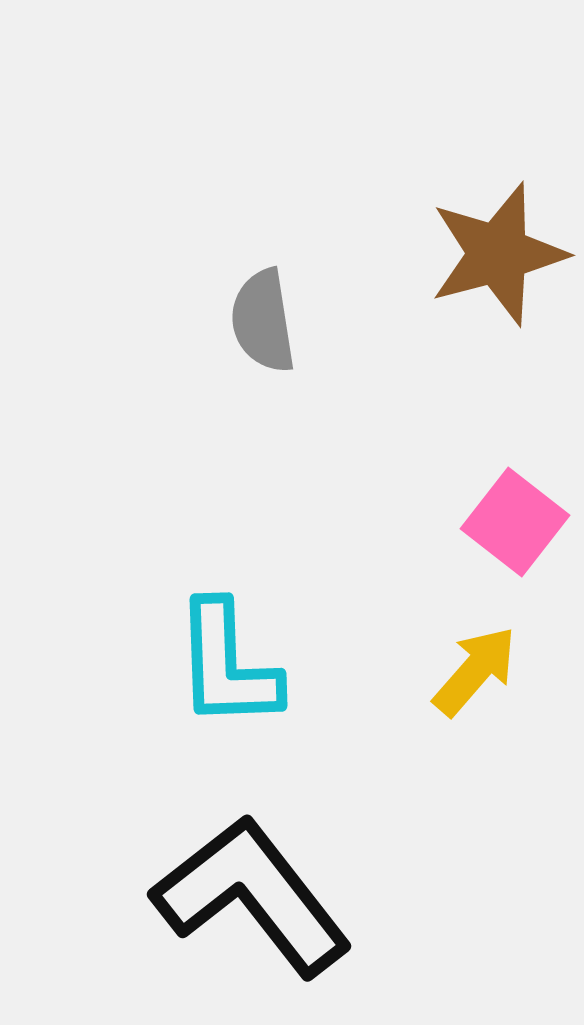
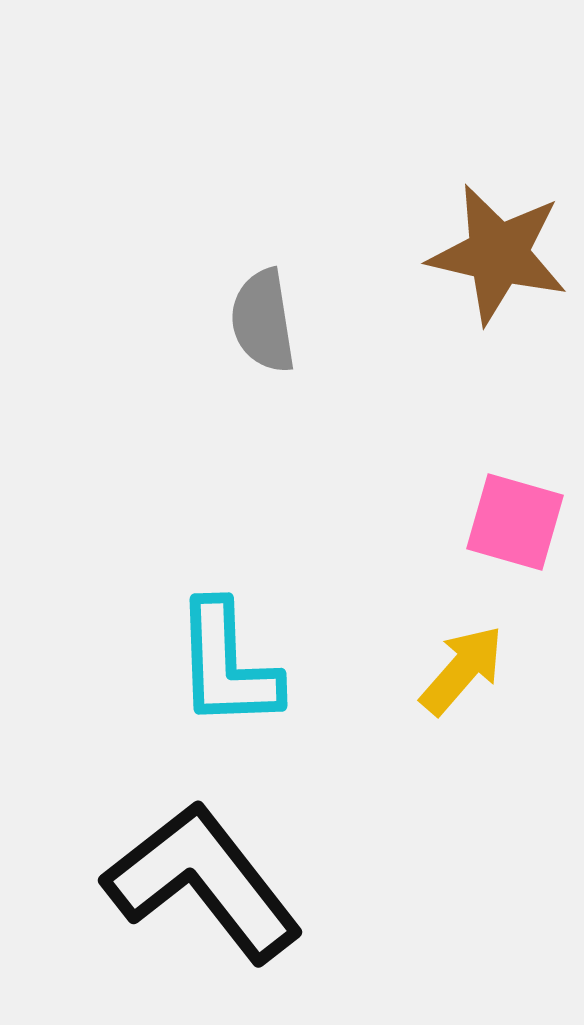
brown star: rotated 28 degrees clockwise
pink square: rotated 22 degrees counterclockwise
yellow arrow: moved 13 px left, 1 px up
black L-shape: moved 49 px left, 14 px up
